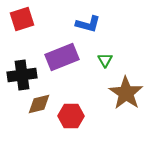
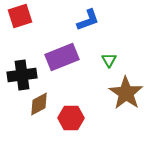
red square: moved 2 px left, 3 px up
blue L-shape: moved 4 px up; rotated 35 degrees counterclockwise
green triangle: moved 4 px right
brown diamond: rotated 15 degrees counterclockwise
red hexagon: moved 2 px down
